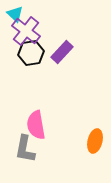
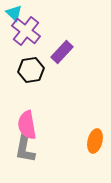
cyan triangle: moved 1 px left, 1 px up
black hexagon: moved 17 px down
pink semicircle: moved 9 px left
